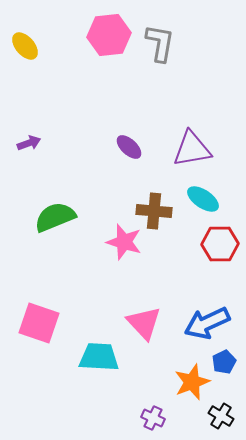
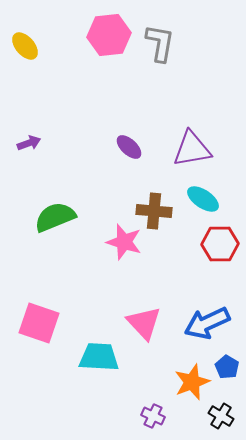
blue pentagon: moved 3 px right, 5 px down; rotated 15 degrees counterclockwise
purple cross: moved 2 px up
